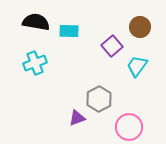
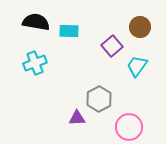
purple triangle: rotated 18 degrees clockwise
